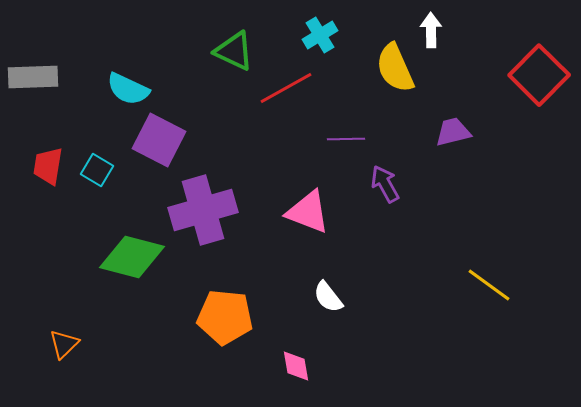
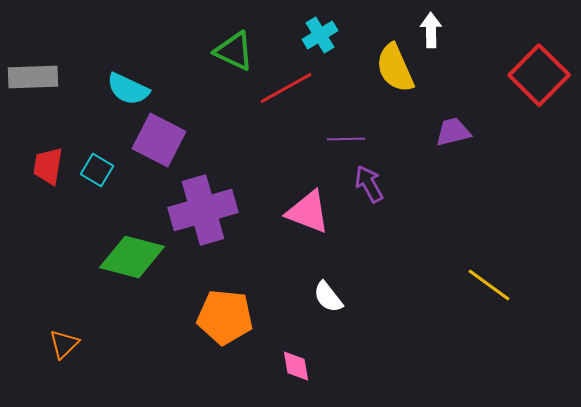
purple arrow: moved 16 px left
